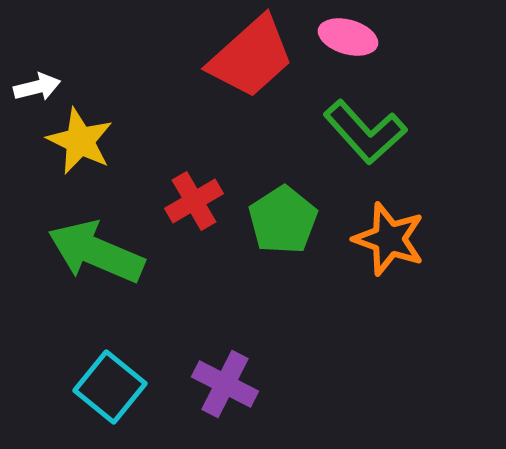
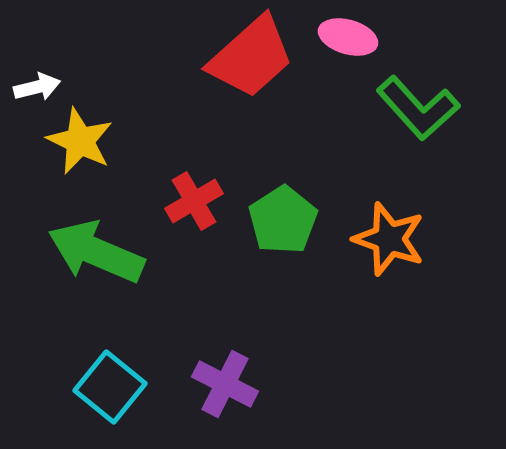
green L-shape: moved 53 px right, 24 px up
